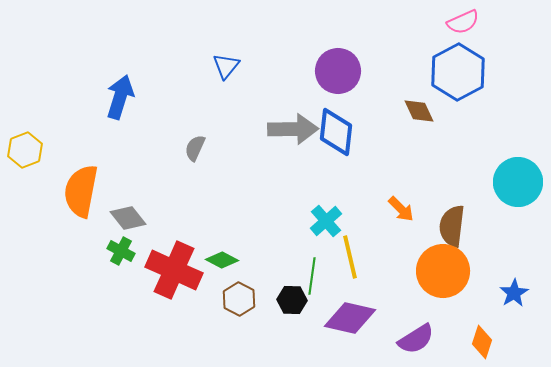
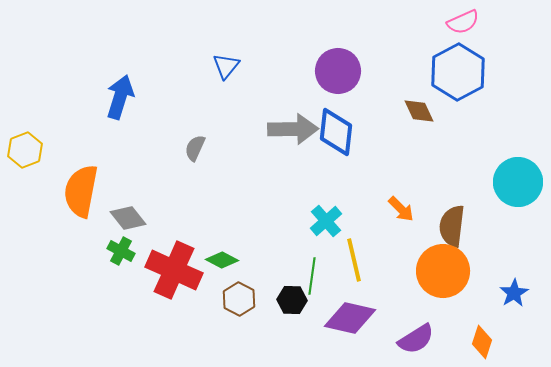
yellow line: moved 4 px right, 3 px down
